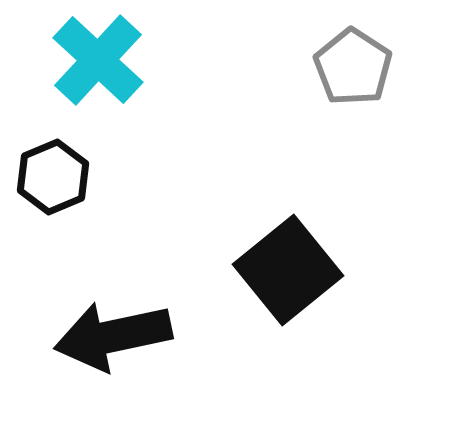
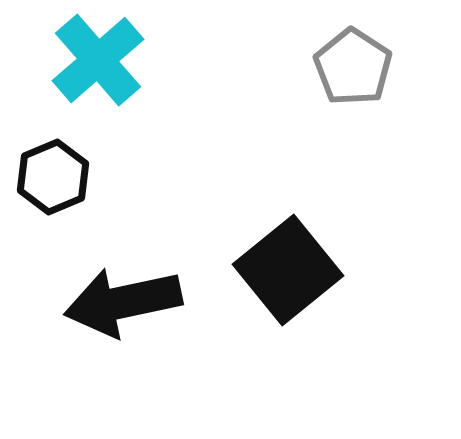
cyan cross: rotated 6 degrees clockwise
black arrow: moved 10 px right, 34 px up
